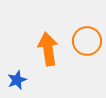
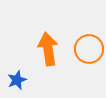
orange circle: moved 2 px right, 8 px down
